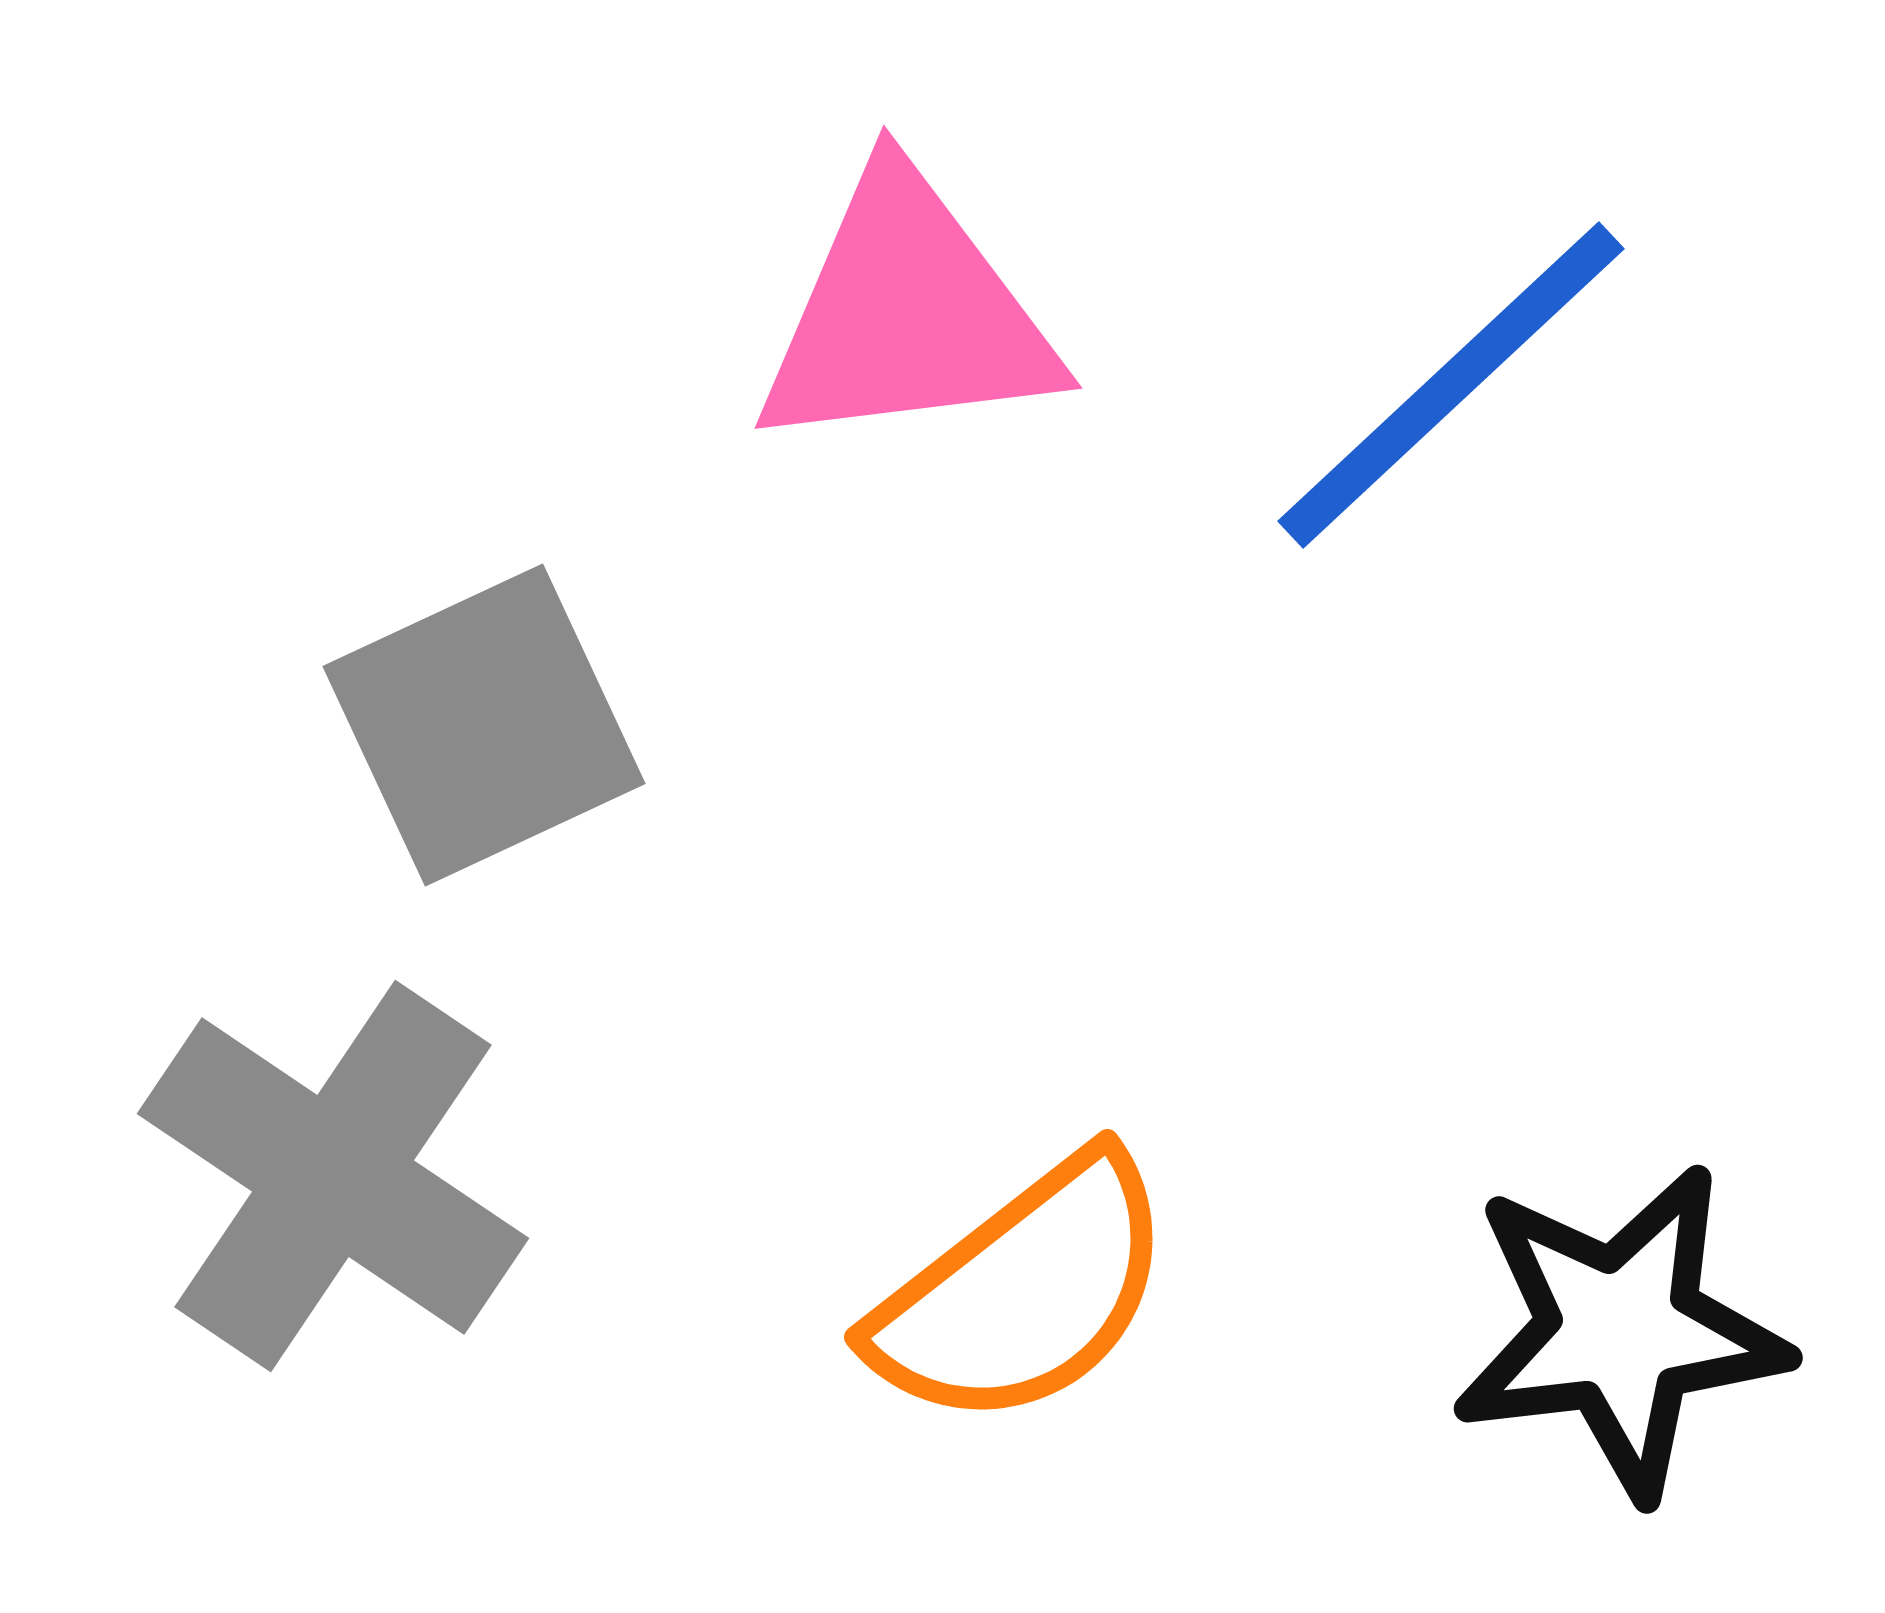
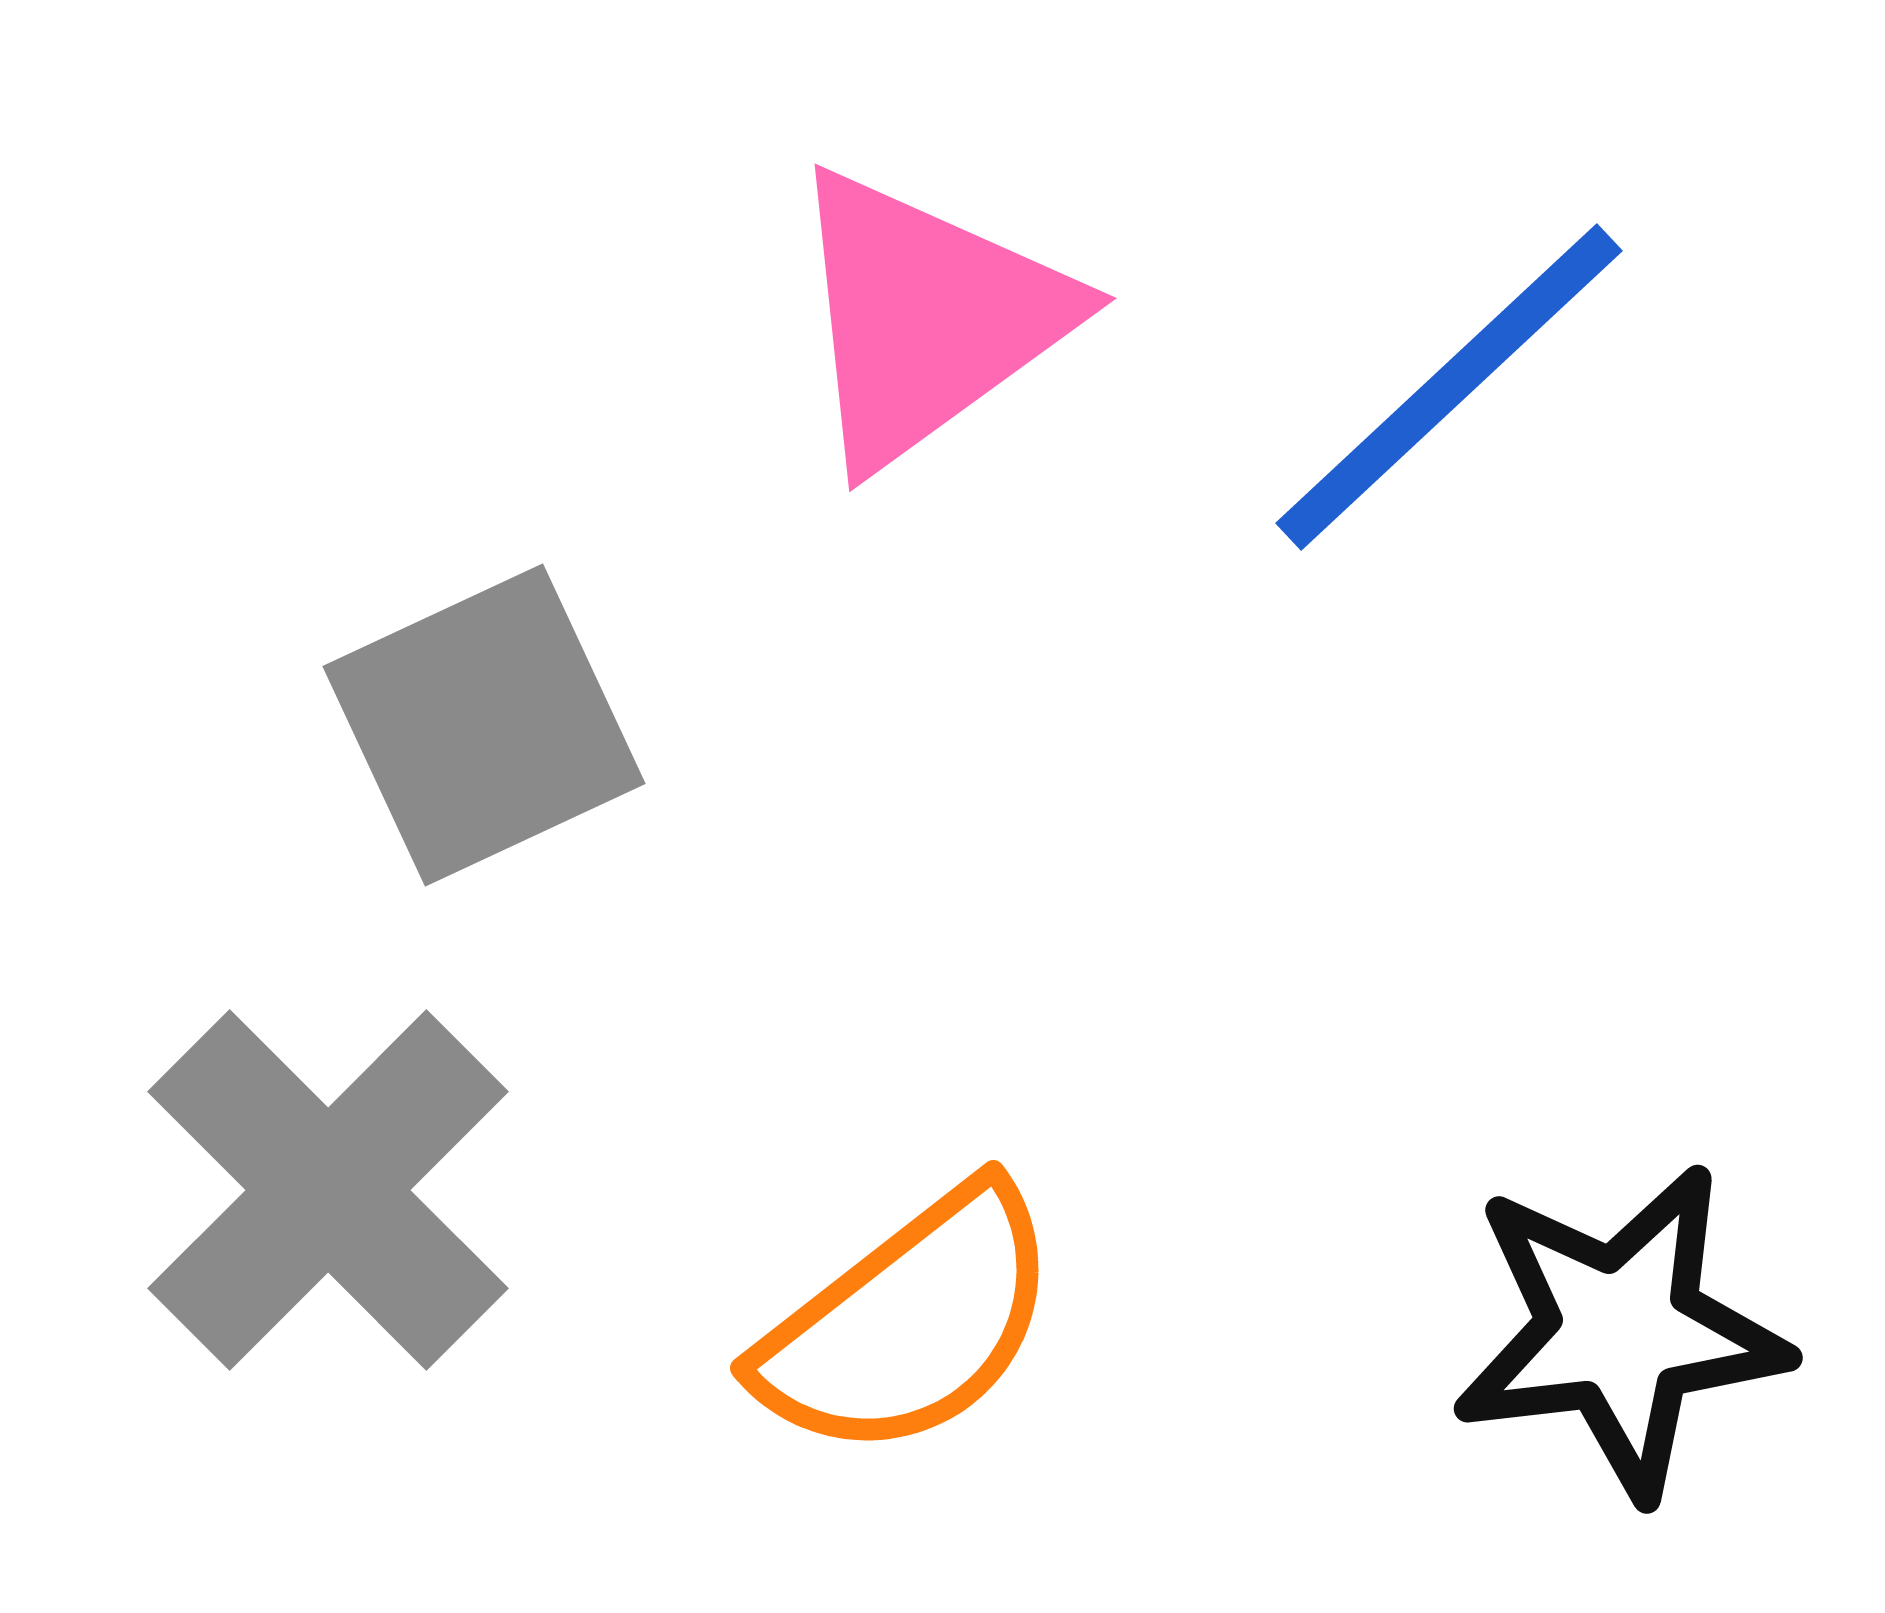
pink triangle: moved 20 px right, 4 px down; rotated 29 degrees counterclockwise
blue line: moved 2 px left, 2 px down
gray cross: moved 5 px left, 14 px down; rotated 11 degrees clockwise
orange semicircle: moved 114 px left, 31 px down
